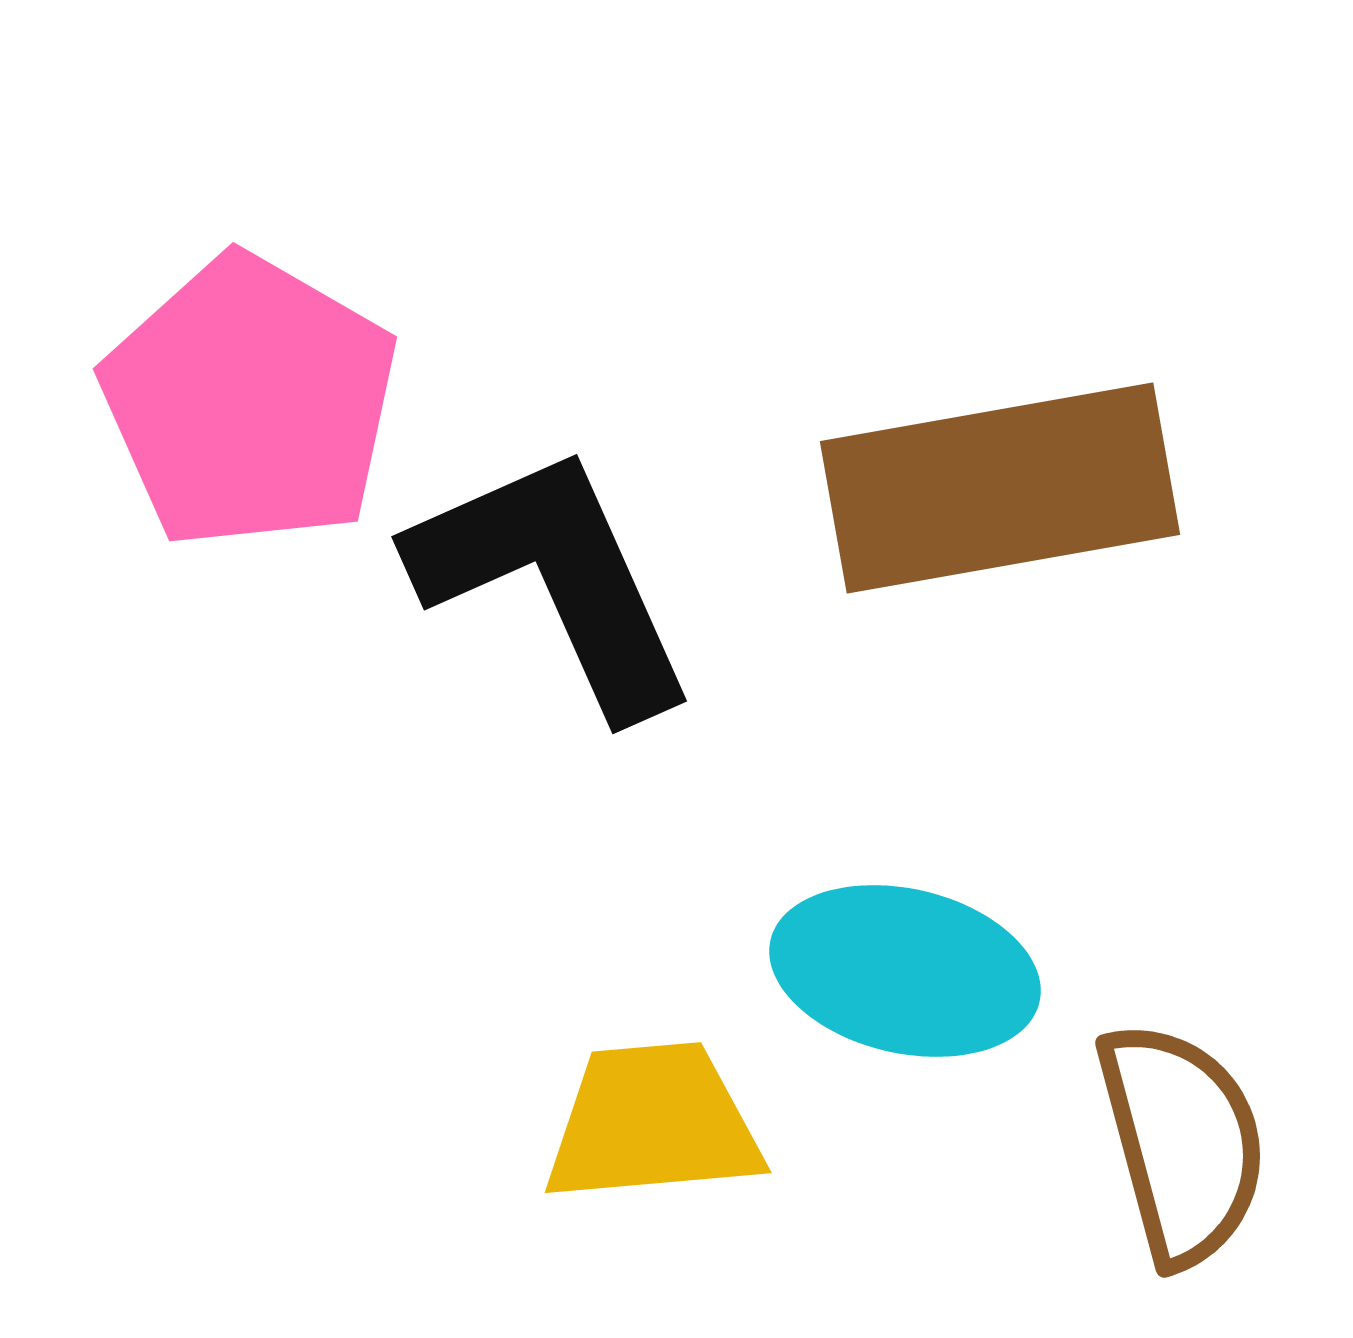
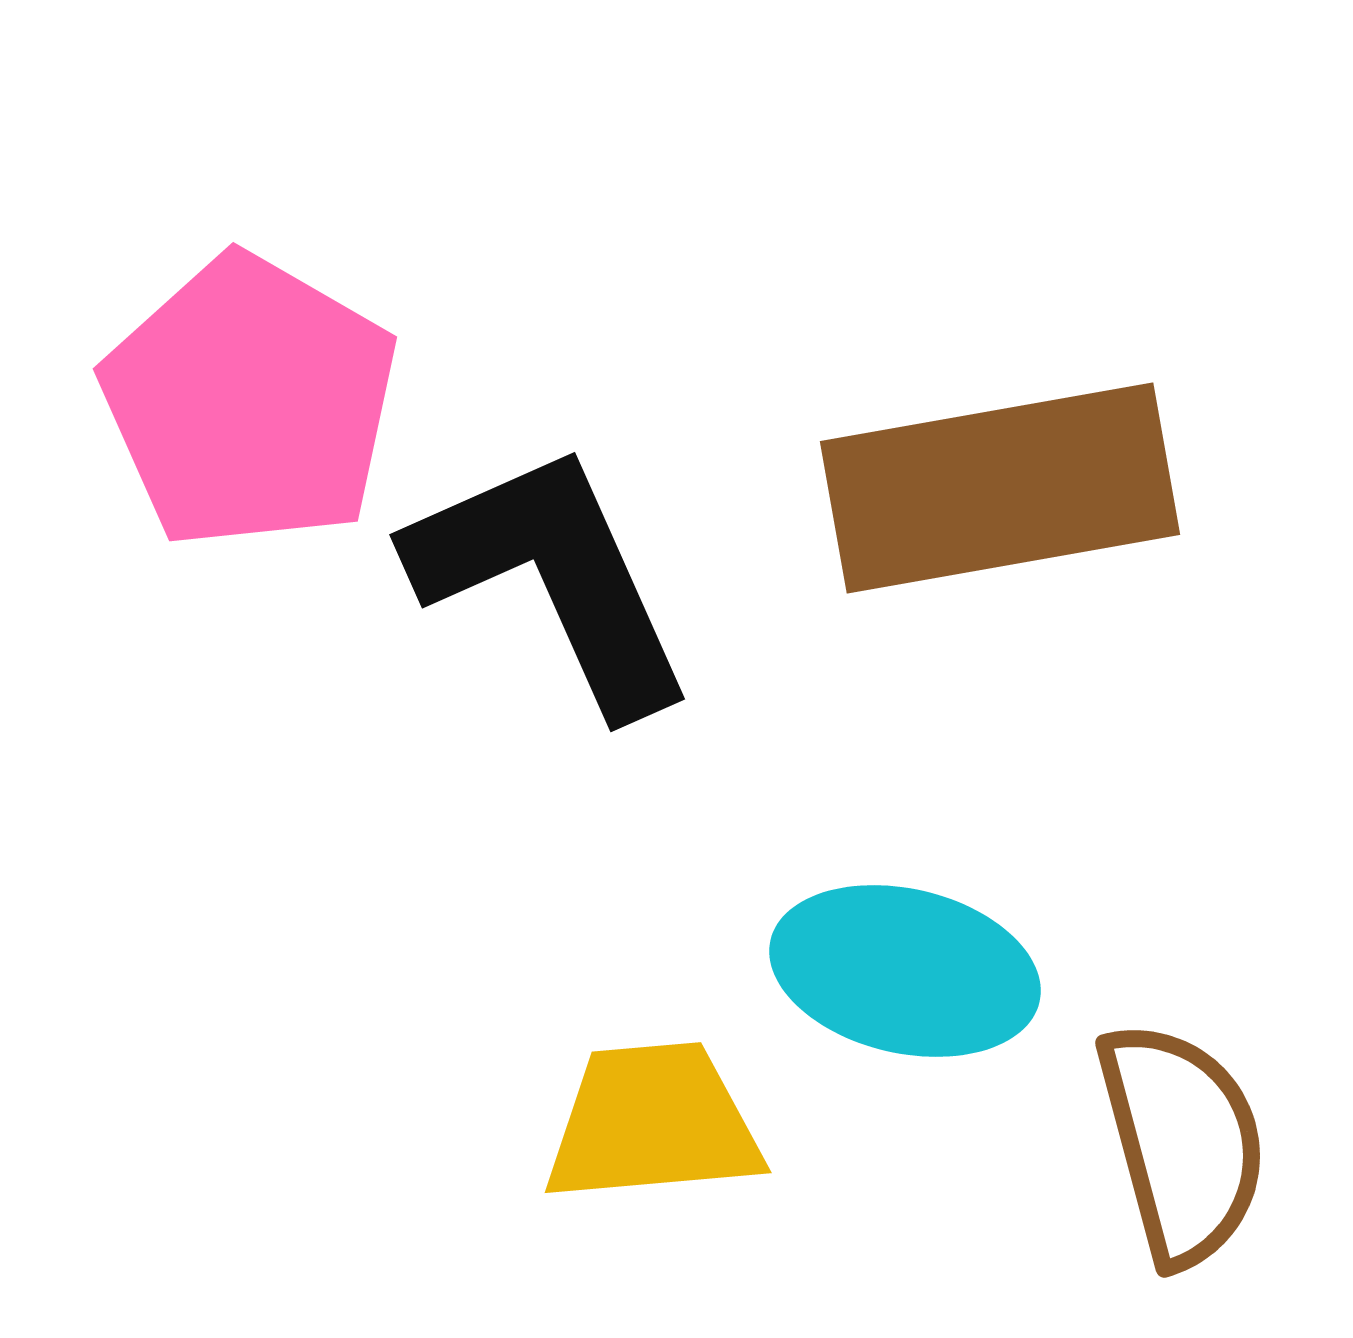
black L-shape: moved 2 px left, 2 px up
